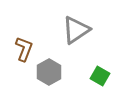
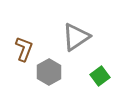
gray triangle: moved 7 px down
green square: rotated 24 degrees clockwise
